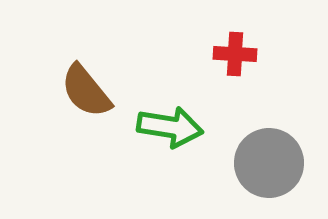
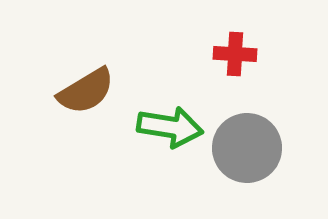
brown semicircle: rotated 82 degrees counterclockwise
gray circle: moved 22 px left, 15 px up
